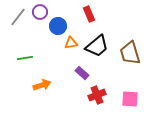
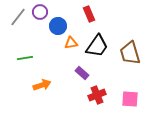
black trapezoid: rotated 15 degrees counterclockwise
